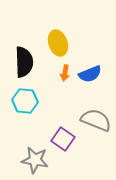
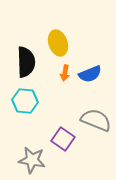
black semicircle: moved 2 px right
gray star: moved 3 px left
